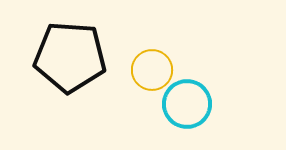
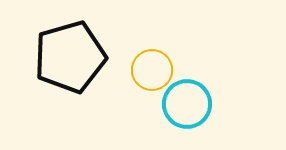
black pentagon: rotated 20 degrees counterclockwise
